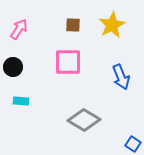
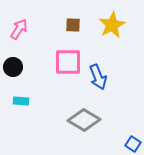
blue arrow: moved 23 px left
